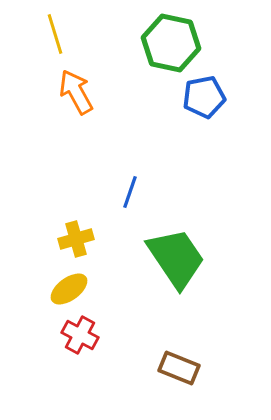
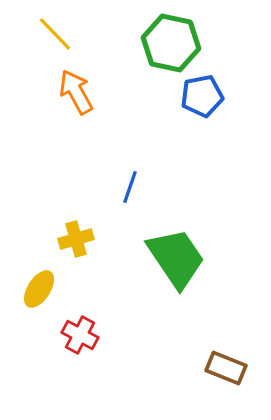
yellow line: rotated 27 degrees counterclockwise
blue pentagon: moved 2 px left, 1 px up
blue line: moved 5 px up
yellow ellipse: moved 30 px left; rotated 21 degrees counterclockwise
brown rectangle: moved 47 px right
